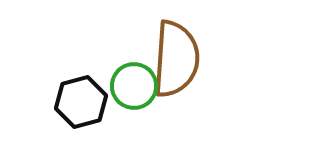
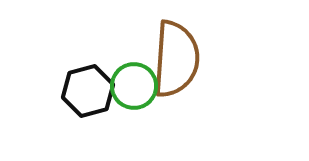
black hexagon: moved 7 px right, 11 px up
